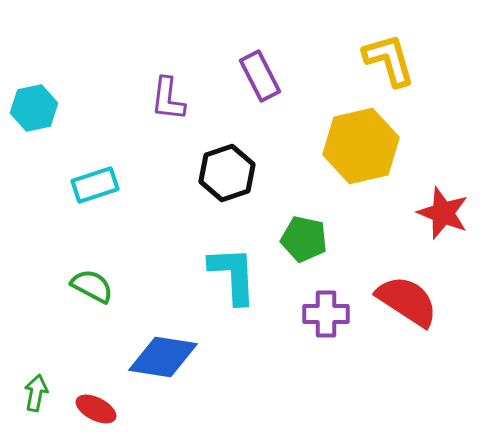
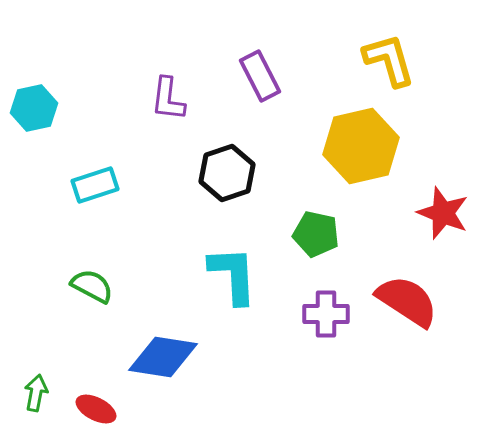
green pentagon: moved 12 px right, 5 px up
